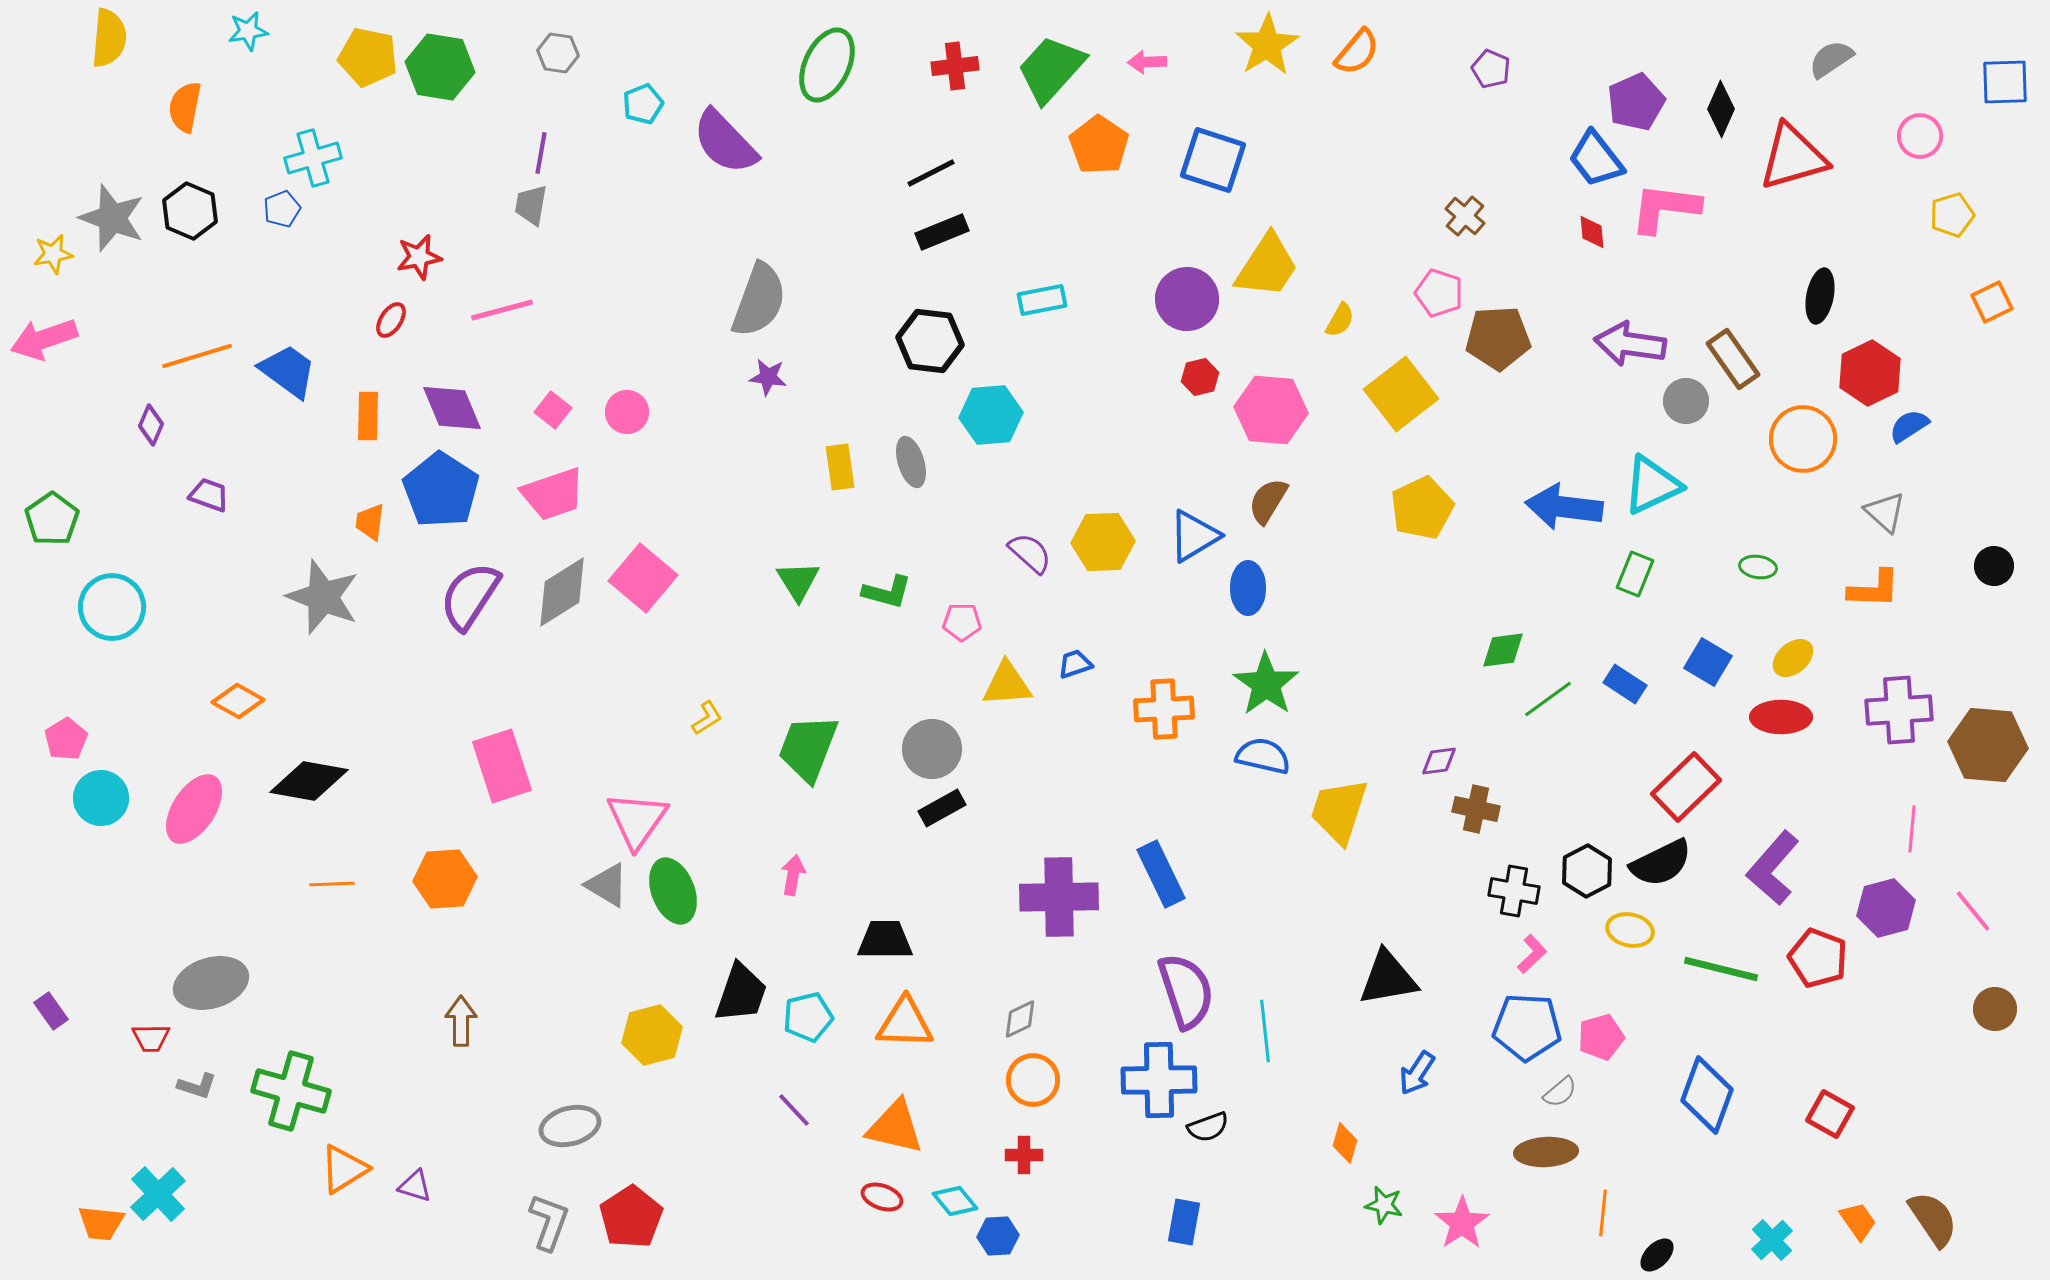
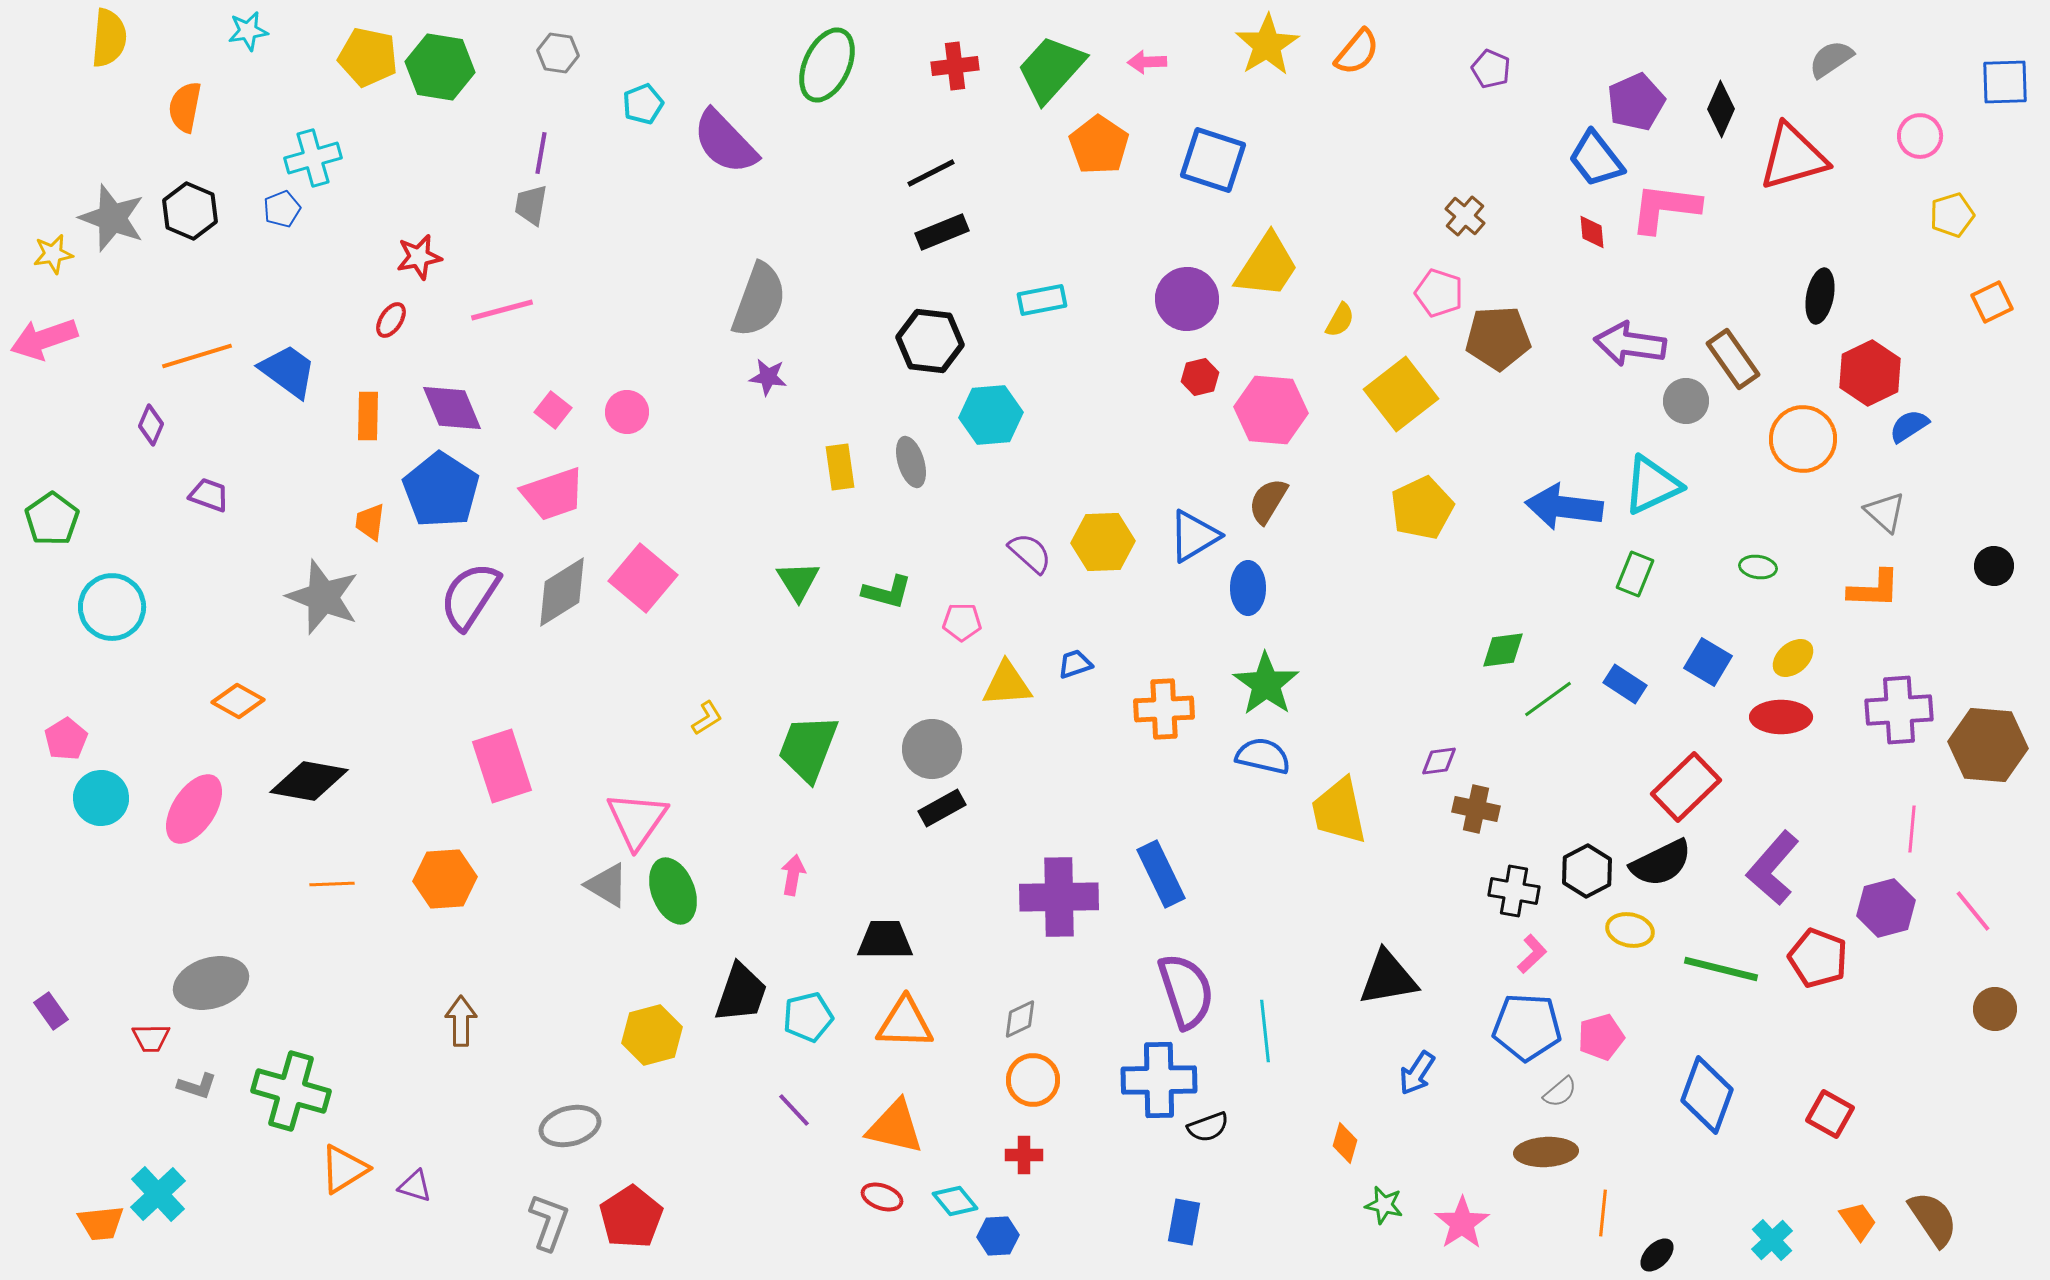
yellow trapezoid at (1339, 811): rotated 30 degrees counterclockwise
orange trapezoid at (101, 1223): rotated 12 degrees counterclockwise
